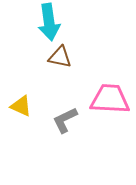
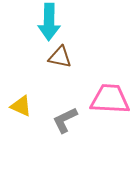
cyan arrow: rotated 9 degrees clockwise
